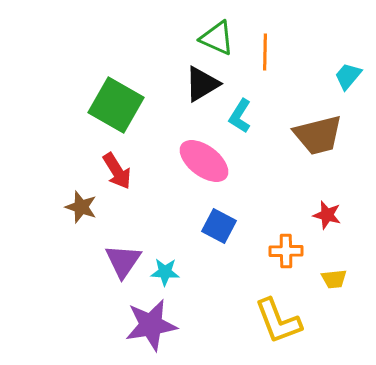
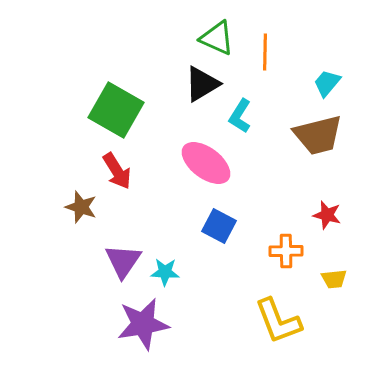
cyan trapezoid: moved 21 px left, 7 px down
green square: moved 5 px down
pink ellipse: moved 2 px right, 2 px down
purple star: moved 8 px left, 1 px up
